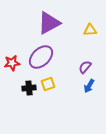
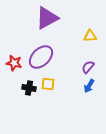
purple triangle: moved 2 px left, 5 px up
yellow triangle: moved 6 px down
red star: moved 2 px right; rotated 21 degrees clockwise
purple semicircle: moved 3 px right
yellow square: rotated 24 degrees clockwise
black cross: rotated 16 degrees clockwise
